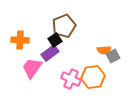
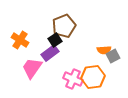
orange cross: rotated 30 degrees clockwise
pink cross: moved 2 px right
